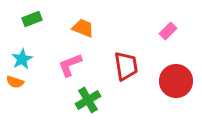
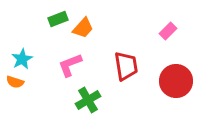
green rectangle: moved 26 px right
orange trapezoid: rotated 110 degrees clockwise
